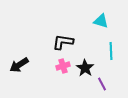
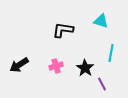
black L-shape: moved 12 px up
cyan line: moved 2 px down; rotated 12 degrees clockwise
pink cross: moved 7 px left
